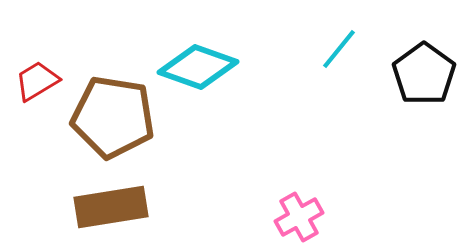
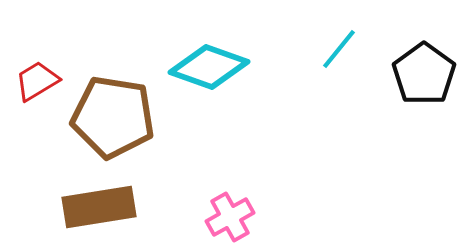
cyan diamond: moved 11 px right
brown rectangle: moved 12 px left
pink cross: moved 69 px left
